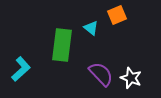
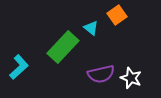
orange square: rotated 12 degrees counterclockwise
green rectangle: moved 1 px right, 2 px down; rotated 36 degrees clockwise
cyan L-shape: moved 2 px left, 2 px up
purple semicircle: rotated 120 degrees clockwise
